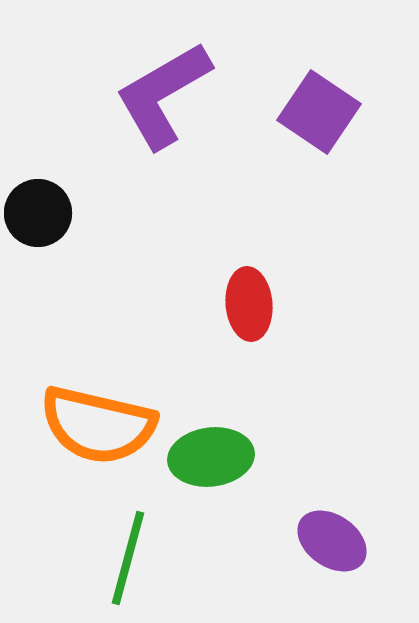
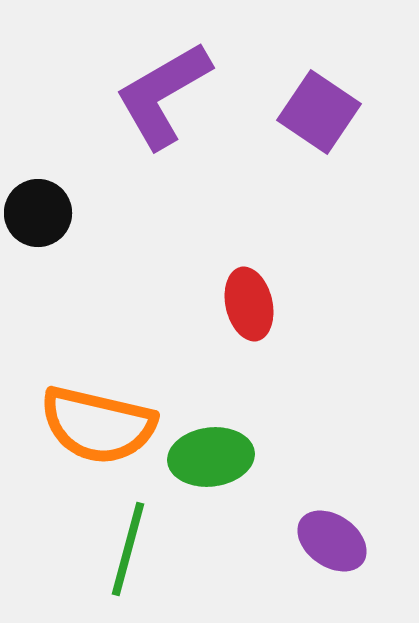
red ellipse: rotated 8 degrees counterclockwise
green line: moved 9 px up
